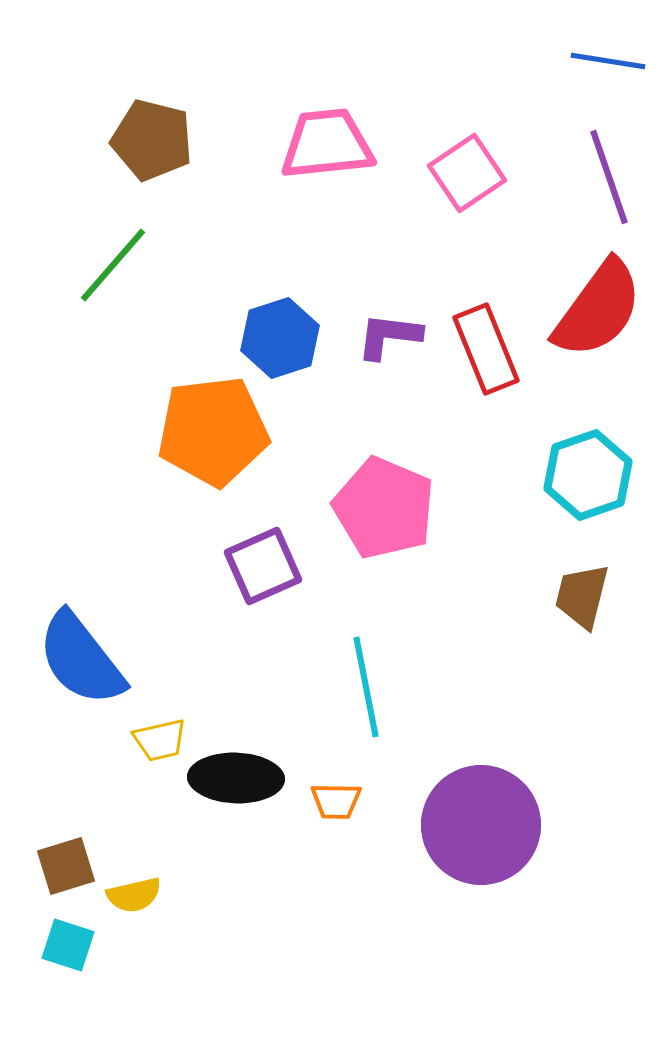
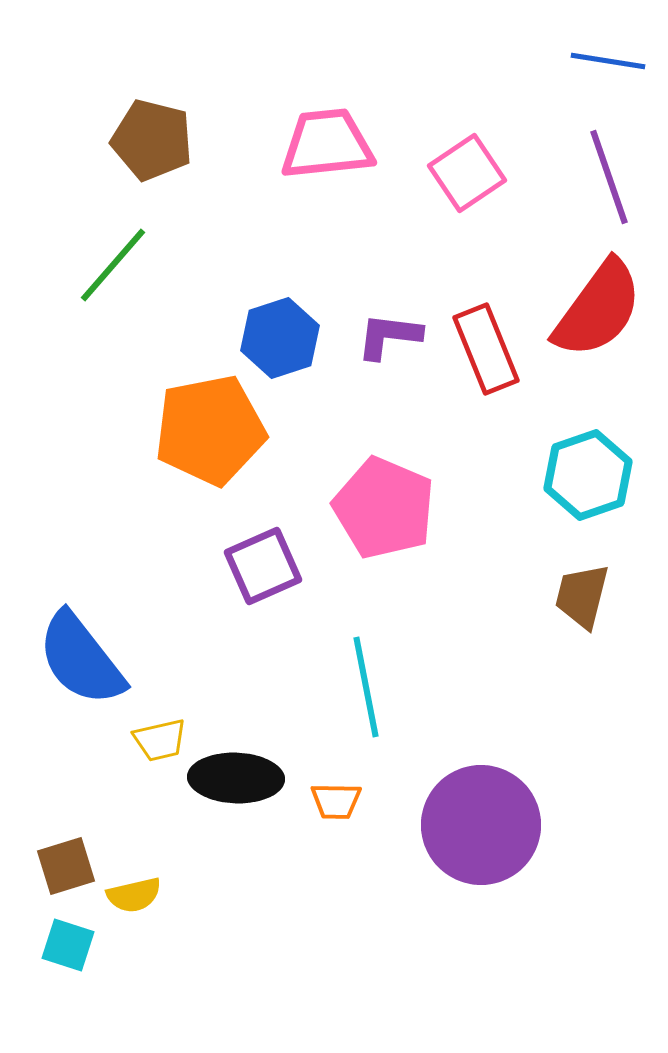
orange pentagon: moved 3 px left, 1 px up; rotated 4 degrees counterclockwise
